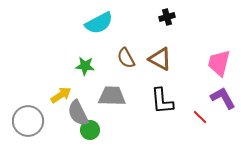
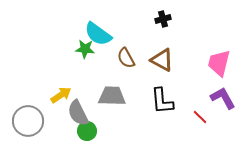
black cross: moved 4 px left, 2 px down
cyan semicircle: moved 1 px left, 11 px down; rotated 64 degrees clockwise
brown triangle: moved 2 px right, 1 px down
green star: moved 17 px up
green circle: moved 3 px left, 1 px down
